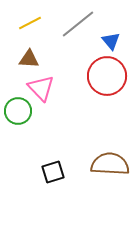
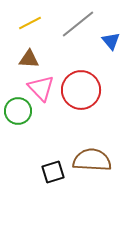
red circle: moved 26 px left, 14 px down
brown semicircle: moved 18 px left, 4 px up
